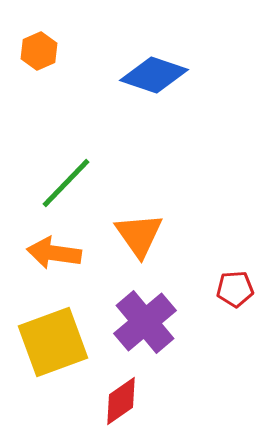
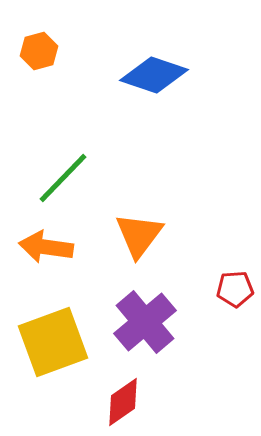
orange hexagon: rotated 9 degrees clockwise
green line: moved 3 px left, 5 px up
orange triangle: rotated 12 degrees clockwise
orange arrow: moved 8 px left, 6 px up
red diamond: moved 2 px right, 1 px down
